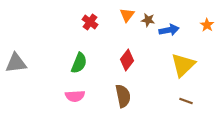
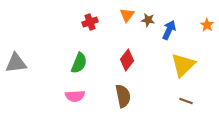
red cross: rotated 35 degrees clockwise
blue arrow: rotated 54 degrees counterclockwise
